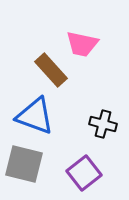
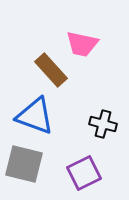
purple square: rotated 12 degrees clockwise
